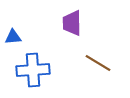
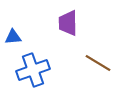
purple trapezoid: moved 4 px left
blue cross: rotated 16 degrees counterclockwise
